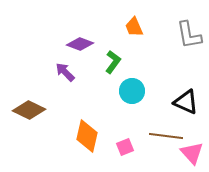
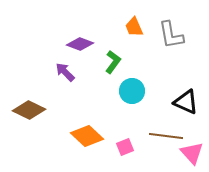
gray L-shape: moved 18 px left
orange diamond: rotated 60 degrees counterclockwise
